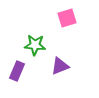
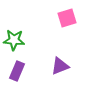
green star: moved 21 px left, 5 px up
